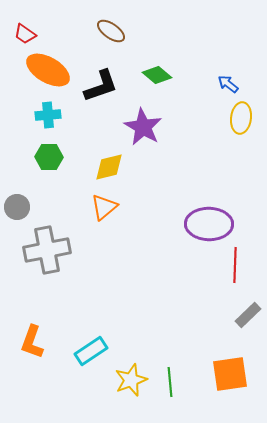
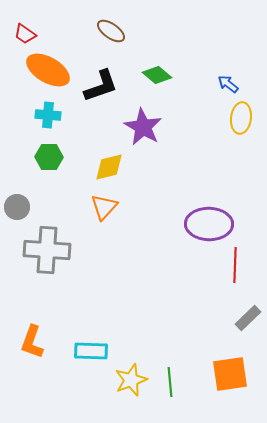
cyan cross: rotated 10 degrees clockwise
orange triangle: rotated 8 degrees counterclockwise
gray cross: rotated 15 degrees clockwise
gray rectangle: moved 3 px down
cyan rectangle: rotated 36 degrees clockwise
